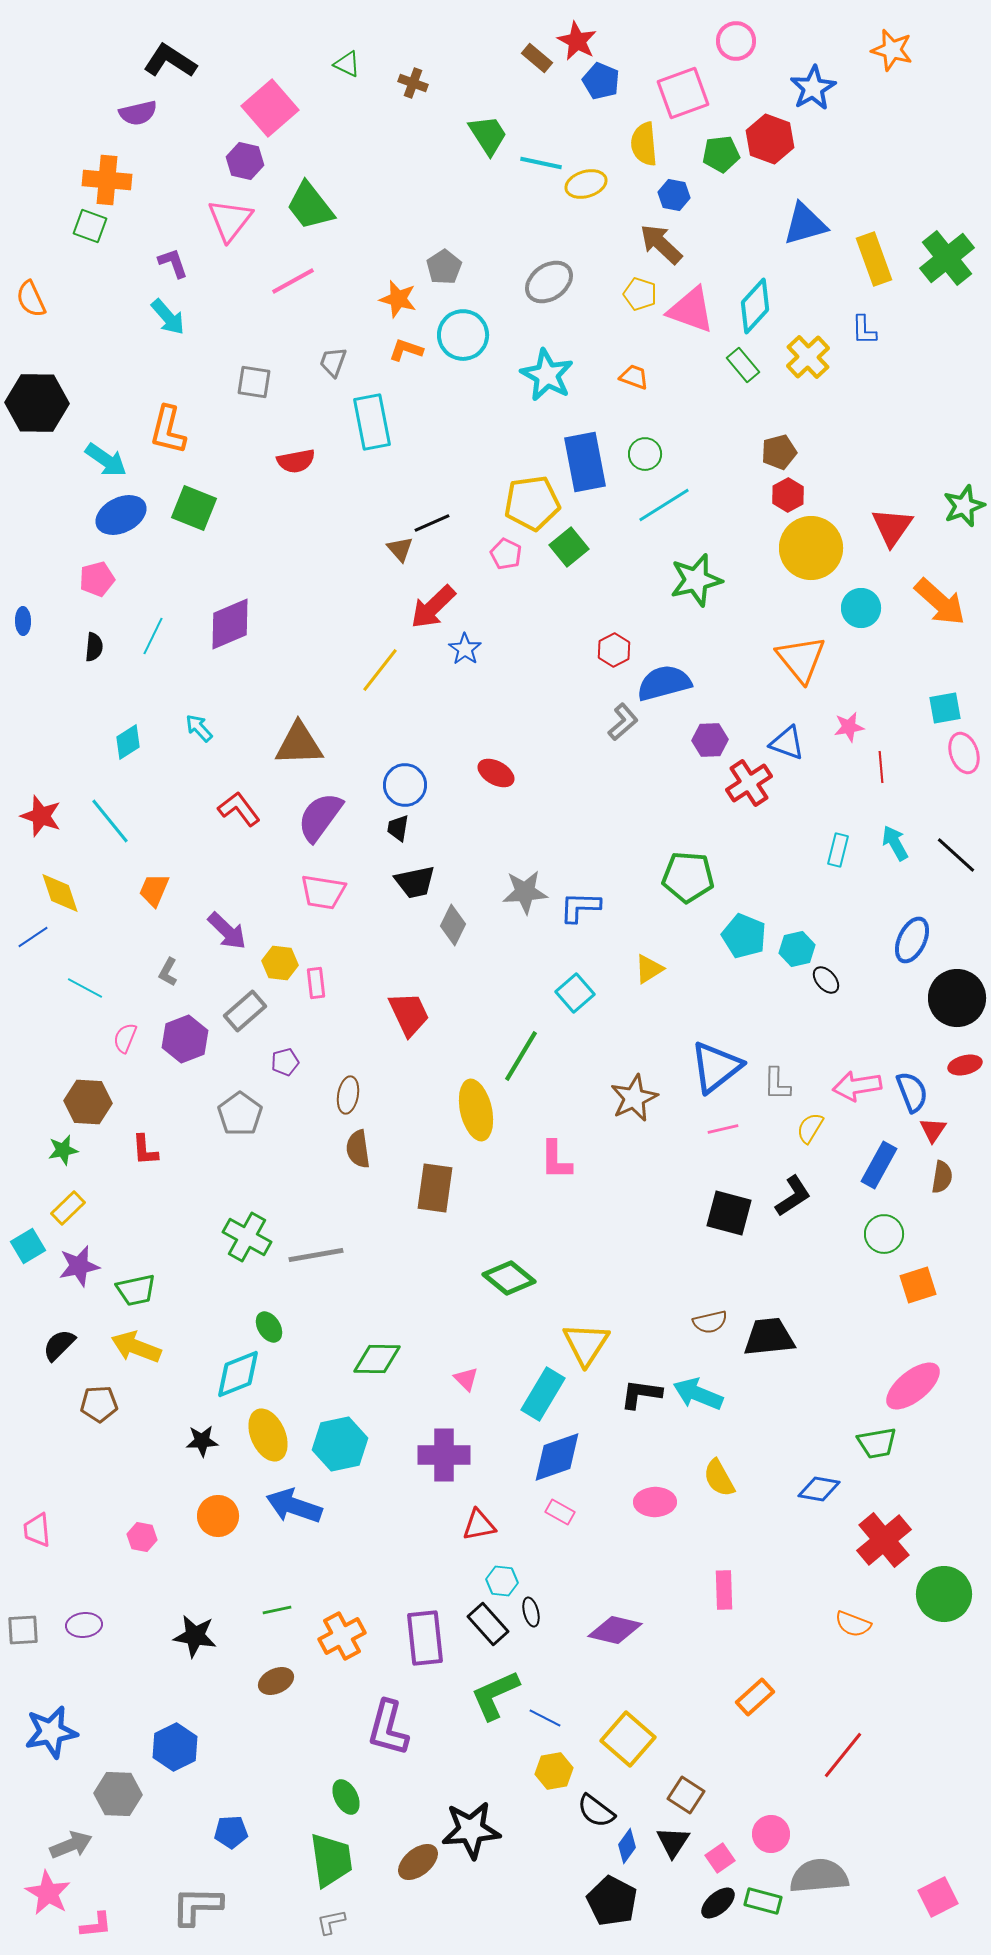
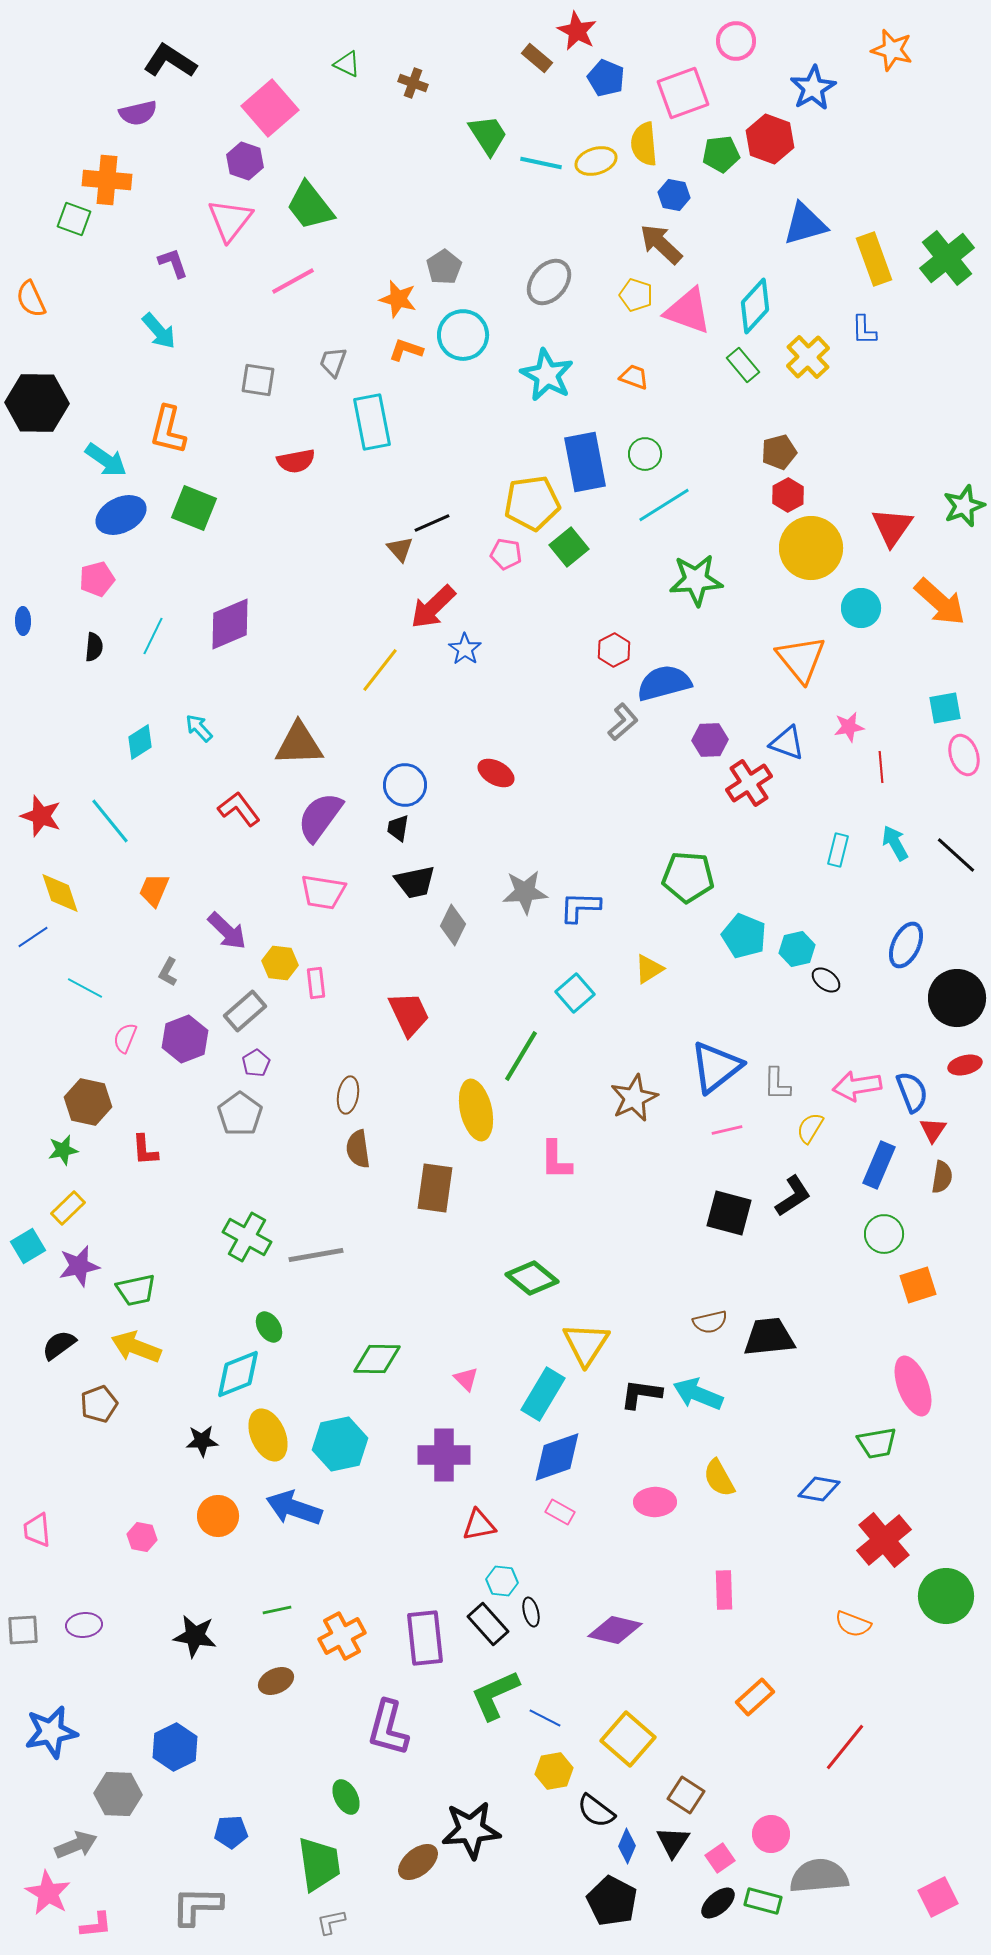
red star at (577, 41): moved 10 px up
blue pentagon at (601, 81): moved 5 px right, 3 px up
purple hexagon at (245, 161): rotated 6 degrees clockwise
yellow ellipse at (586, 184): moved 10 px right, 23 px up
green square at (90, 226): moved 16 px left, 7 px up
gray ellipse at (549, 282): rotated 15 degrees counterclockwise
yellow pentagon at (640, 294): moved 4 px left, 1 px down
pink triangle at (691, 310): moved 3 px left, 1 px down
cyan arrow at (168, 317): moved 9 px left, 14 px down
gray square at (254, 382): moved 4 px right, 2 px up
pink pentagon at (506, 554): rotated 16 degrees counterclockwise
green star at (696, 580): rotated 10 degrees clockwise
cyan diamond at (128, 742): moved 12 px right
pink ellipse at (964, 753): moved 2 px down
blue ellipse at (912, 940): moved 6 px left, 5 px down
black ellipse at (826, 980): rotated 12 degrees counterclockwise
purple pentagon at (285, 1062): moved 29 px left, 1 px down; rotated 16 degrees counterclockwise
brown hexagon at (88, 1102): rotated 9 degrees clockwise
pink line at (723, 1129): moved 4 px right, 1 px down
blue rectangle at (879, 1165): rotated 6 degrees counterclockwise
green diamond at (509, 1278): moved 23 px right
black semicircle at (59, 1345): rotated 9 degrees clockwise
pink ellipse at (913, 1386): rotated 72 degrees counterclockwise
brown pentagon at (99, 1404): rotated 18 degrees counterclockwise
blue arrow at (294, 1506): moved 2 px down
green circle at (944, 1594): moved 2 px right, 2 px down
red line at (843, 1755): moved 2 px right, 8 px up
gray arrow at (71, 1845): moved 5 px right
blue diamond at (627, 1846): rotated 12 degrees counterclockwise
green trapezoid at (331, 1860): moved 12 px left, 4 px down
